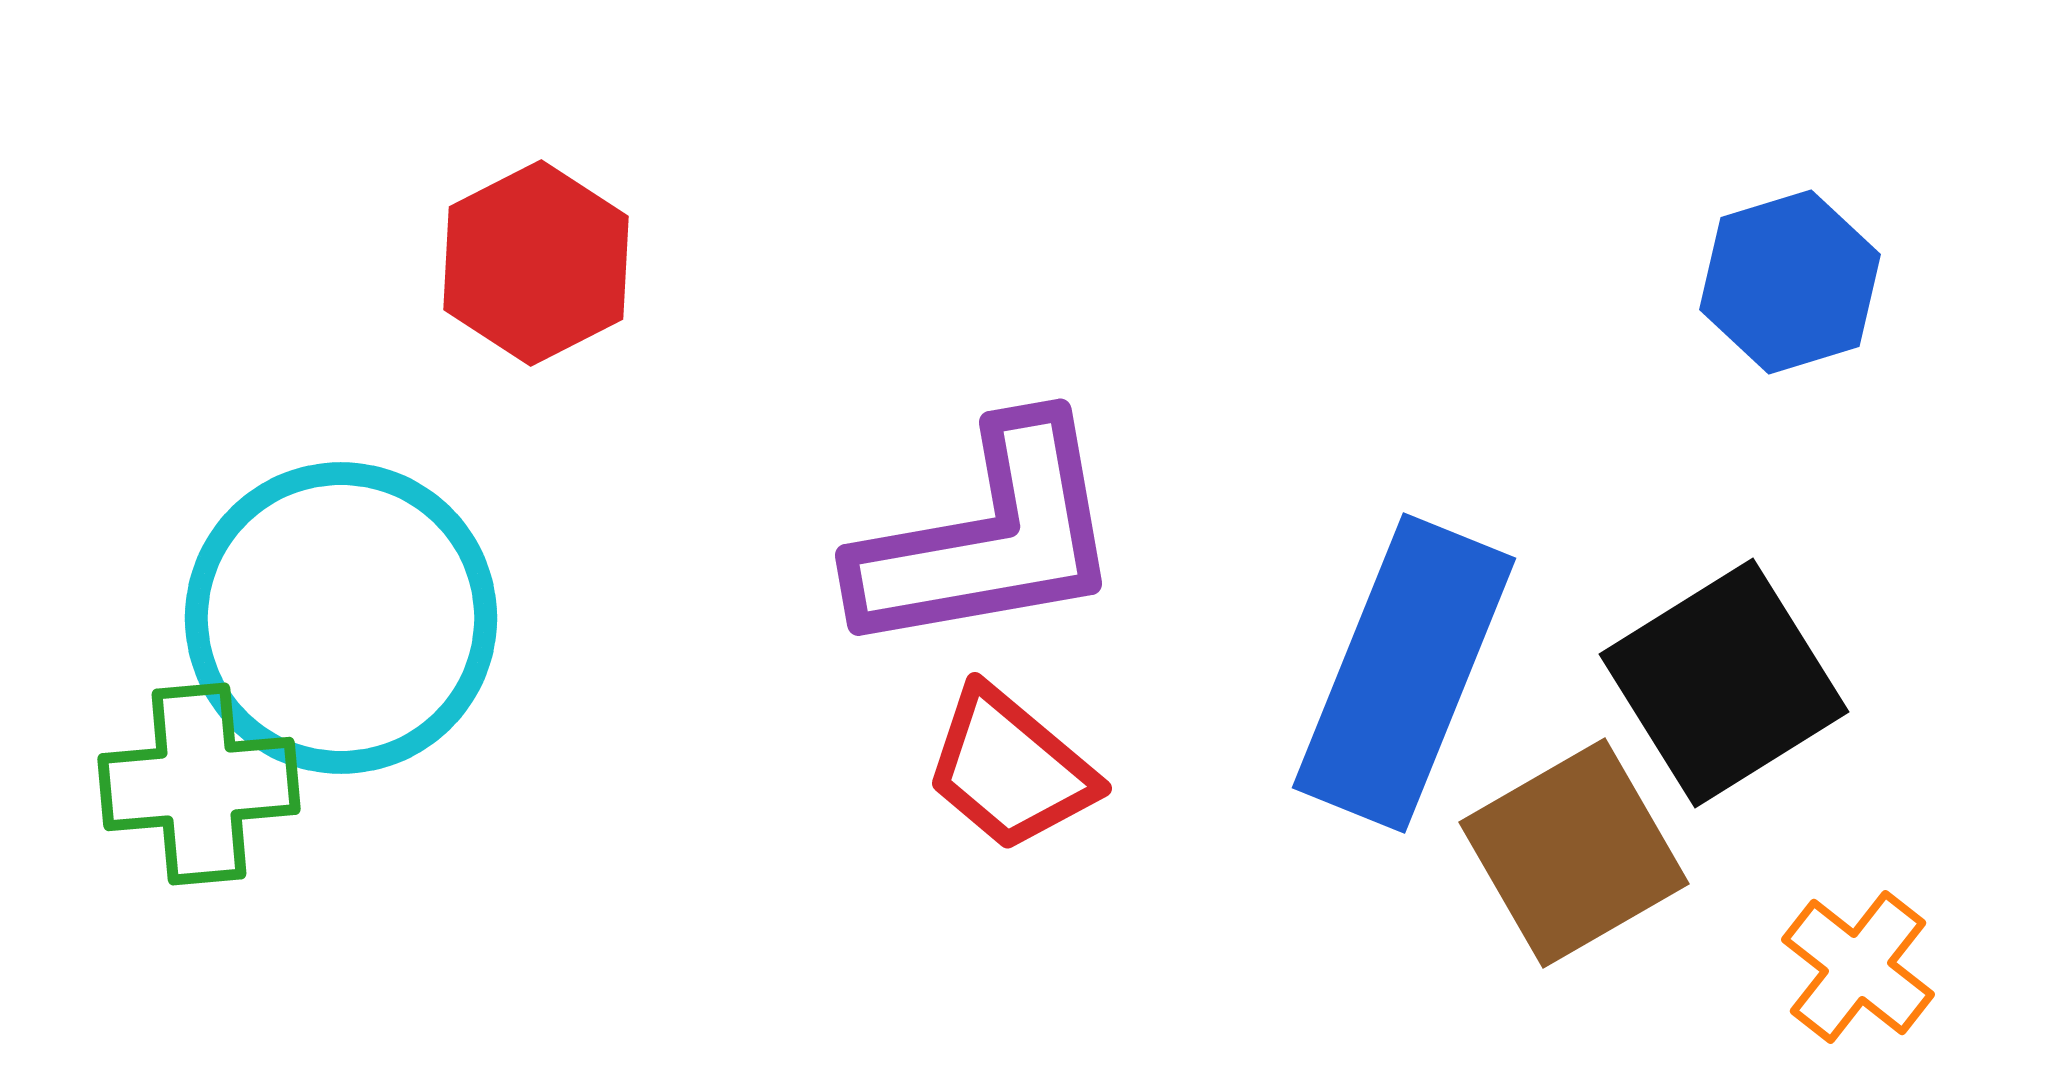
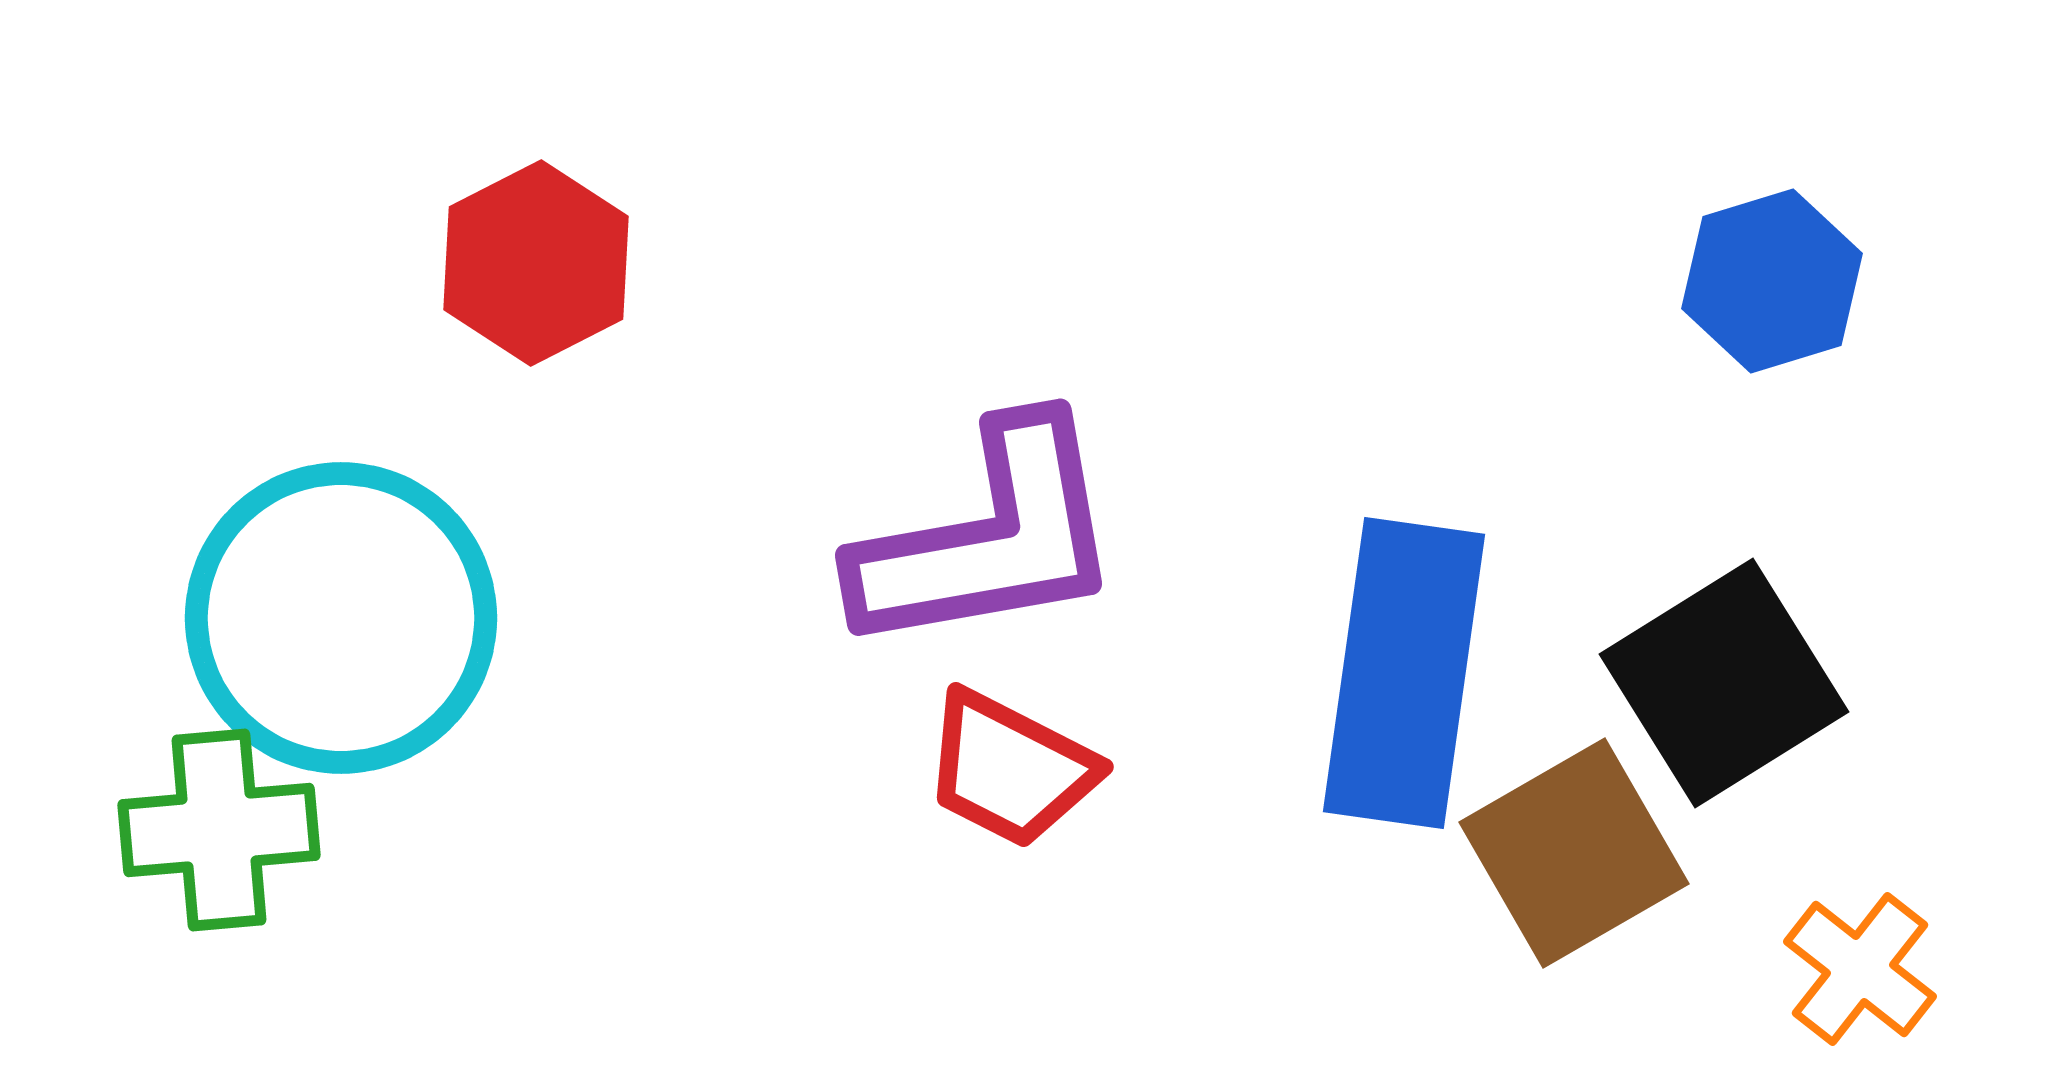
blue hexagon: moved 18 px left, 1 px up
blue rectangle: rotated 14 degrees counterclockwise
red trapezoid: rotated 13 degrees counterclockwise
green cross: moved 20 px right, 46 px down
orange cross: moved 2 px right, 2 px down
